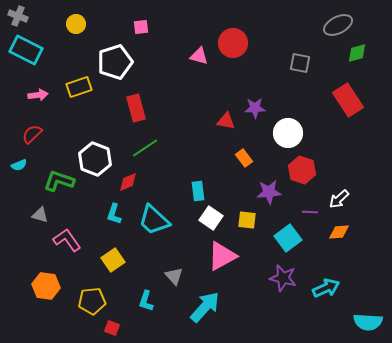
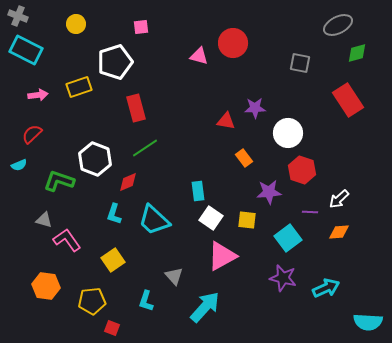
gray triangle at (40, 215): moved 4 px right, 5 px down
